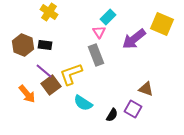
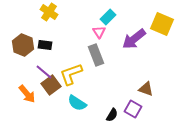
purple line: moved 1 px down
cyan semicircle: moved 6 px left
